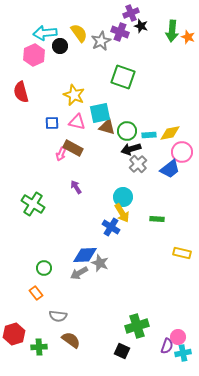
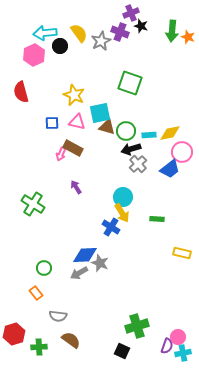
green square at (123, 77): moved 7 px right, 6 px down
green circle at (127, 131): moved 1 px left
